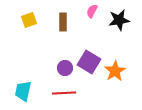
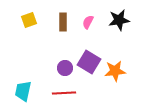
pink semicircle: moved 4 px left, 11 px down
orange star: rotated 25 degrees clockwise
